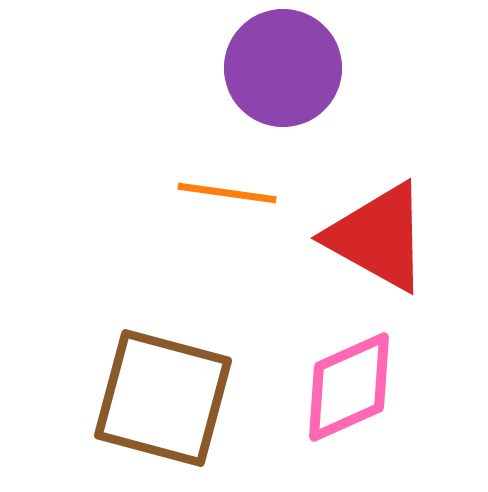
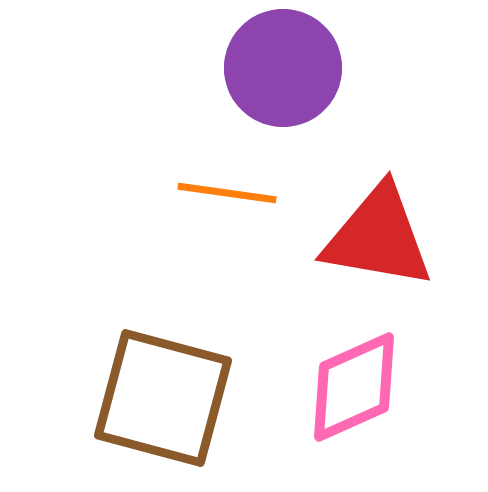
red triangle: rotated 19 degrees counterclockwise
pink diamond: moved 5 px right
